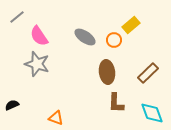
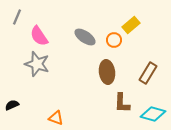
gray line: rotated 28 degrees counterclockwise
brown rectangle: rotated 15 degrees counterclockwise
brown L-shape: moved 6 px right
cyan diamond: moved 1 px right, 1 px down; rotated 55 degrees counterclockwise
